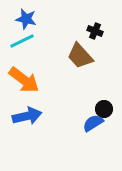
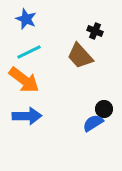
blue star: rotated 10 degrees clockwise
cyan line: moved 7 px right, 11 px down
blue arrow: rotated 12 degrees clockwise
